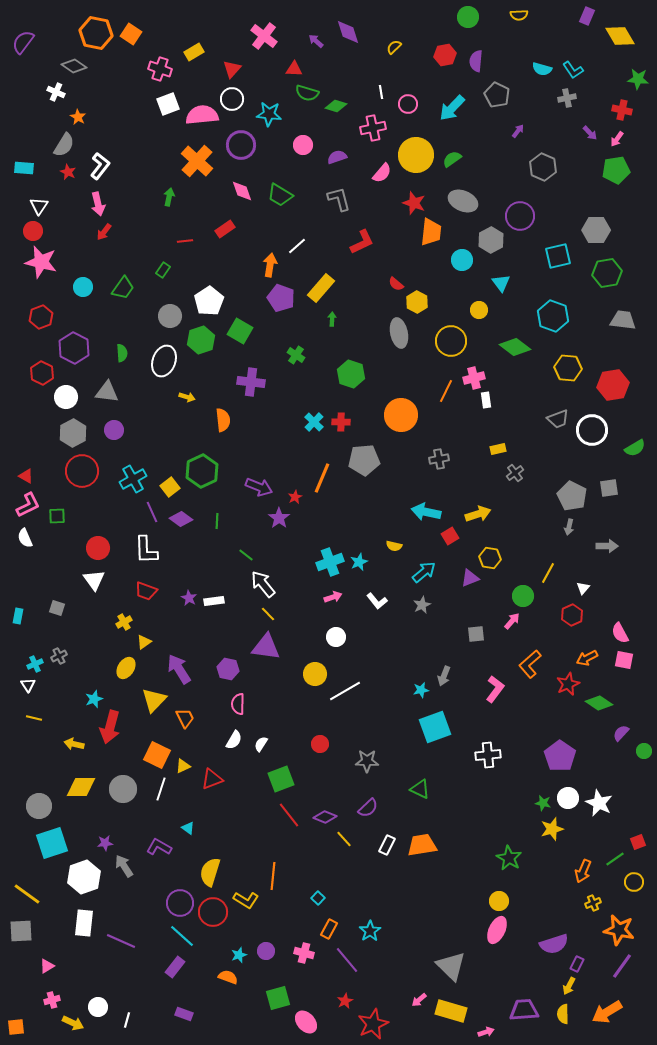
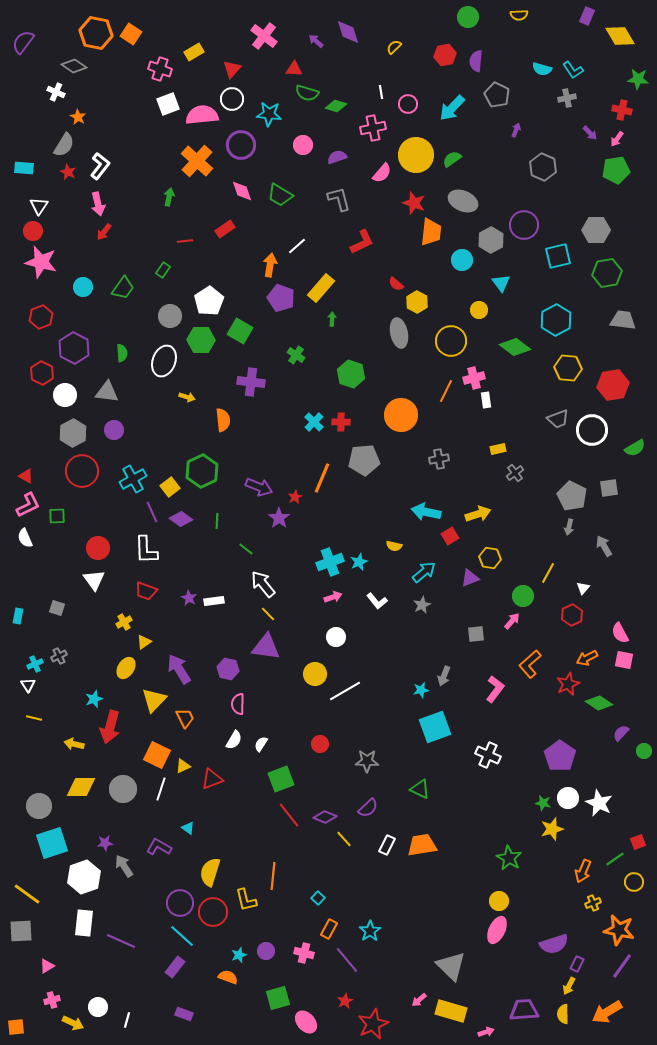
purple arrow at (518, 131): moved 2 px left, 1 px up; rotated 16 degrees counterclockwise
purple circle at (520, 216): moved 4 px right, 9 px down
cyan hexagon at (553, 316): moved 3 px right, 4 px down; rotated 12 degrees clockwise
green hexagon at (201, 340): rotated 20 degrees clockwise
white circle at (66, 397): moved 1 px left, 2 px up
gray arrow at (607, 546): moved 3 px left; rotated 120 degrees counterclockwise
green line at (246, 555): moved 6 px up
white cross at (488, 755): rotated 30 degrees clockwise
yellow L-shape at (246, 900): rotated 45 degrees clockwise
